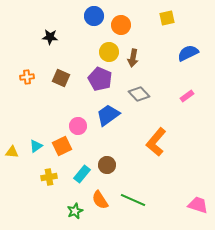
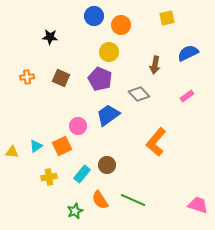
brown arrow: moved 22 px right, 7 px down
